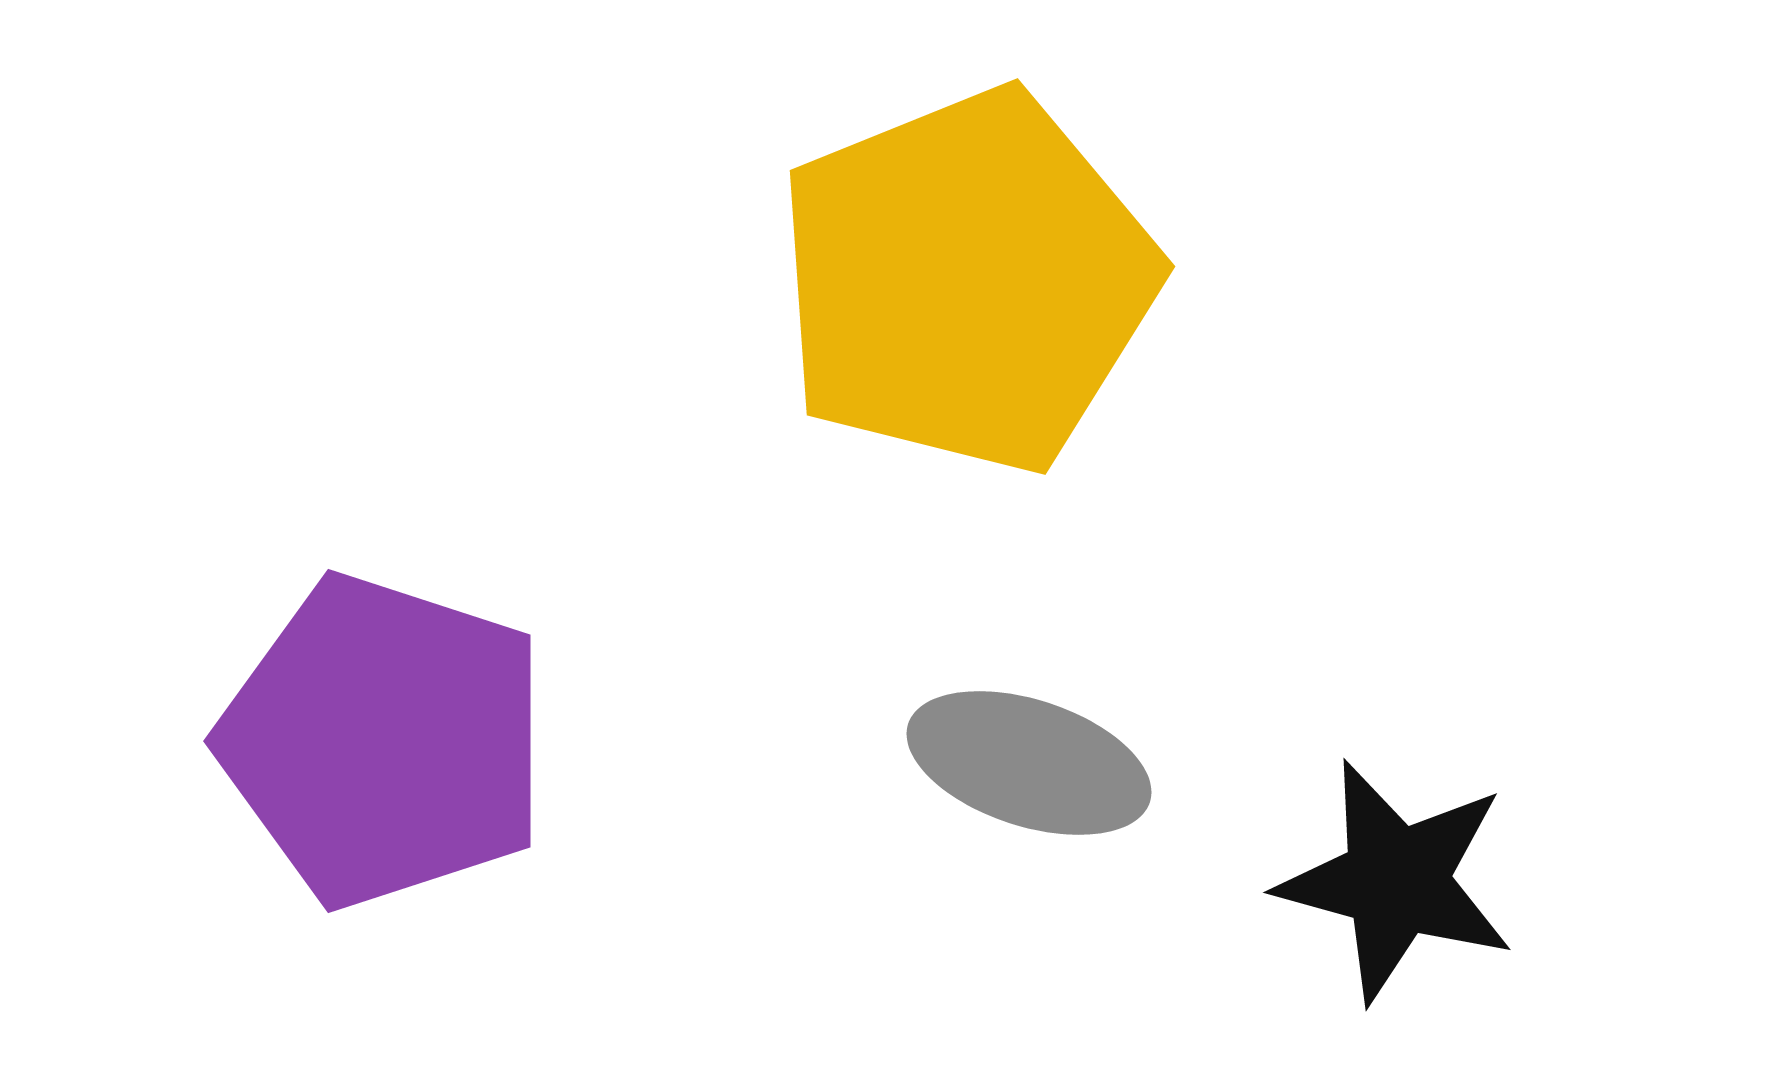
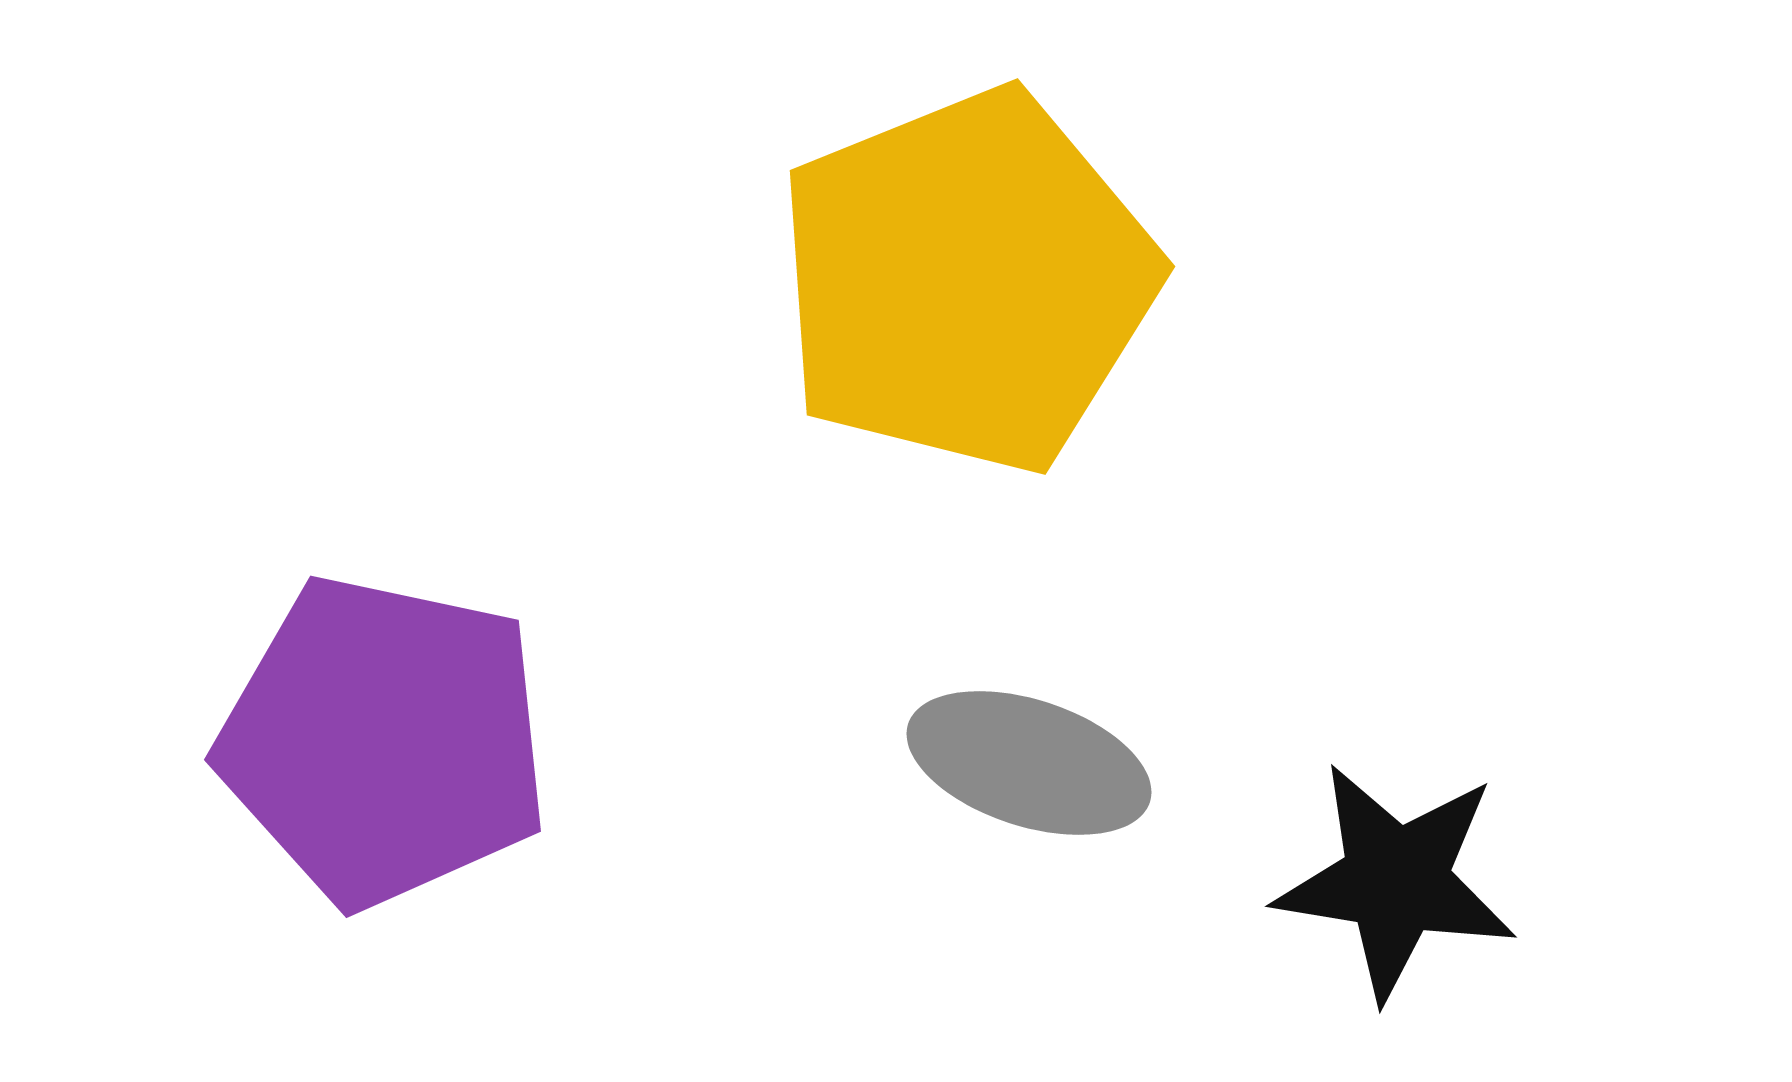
purple pentagon: rotated 6 degrees counterclockwise
black star: rotated 6 degrees counterclockwise
